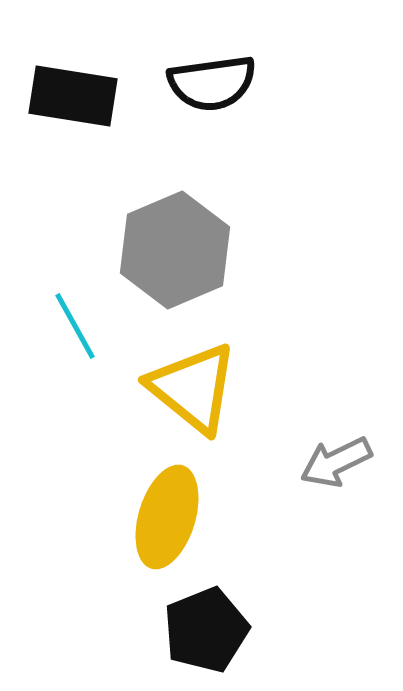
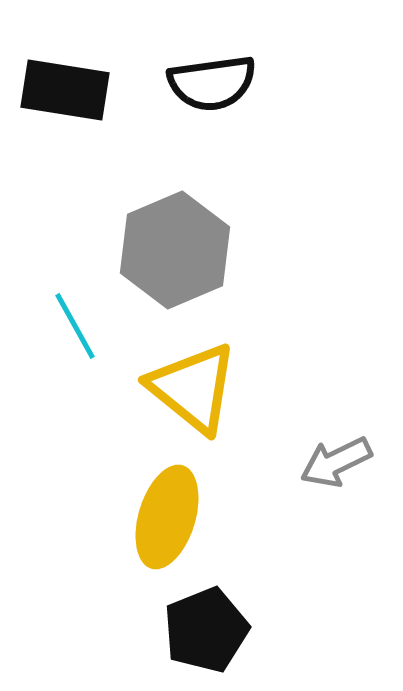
black rectangle: moved 8 px left, 6 px up
